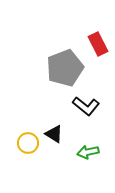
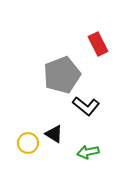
gray pentagon: moved 3 px left, 7 px down
